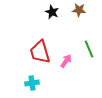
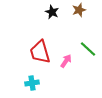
brown star: rotated 24 degrees counterclockwise
green line: moved 1 px left; rotated 24 degrees counterclockwise
